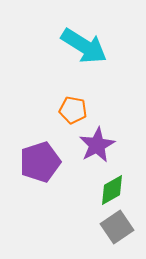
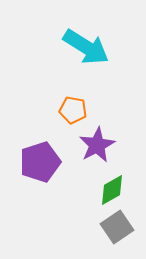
cyan arrow: moved 2 px right, 1 px down
